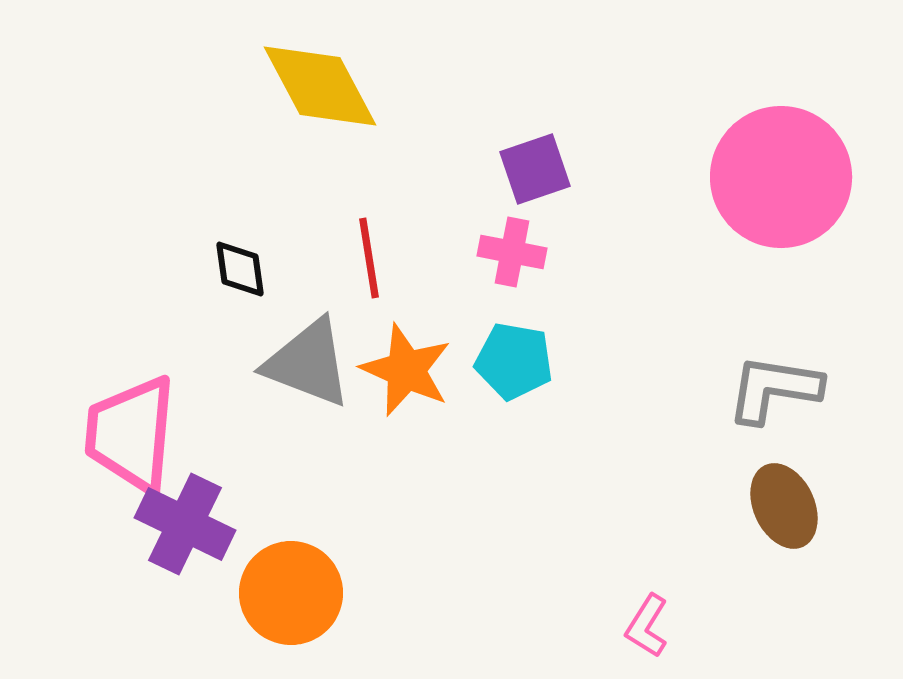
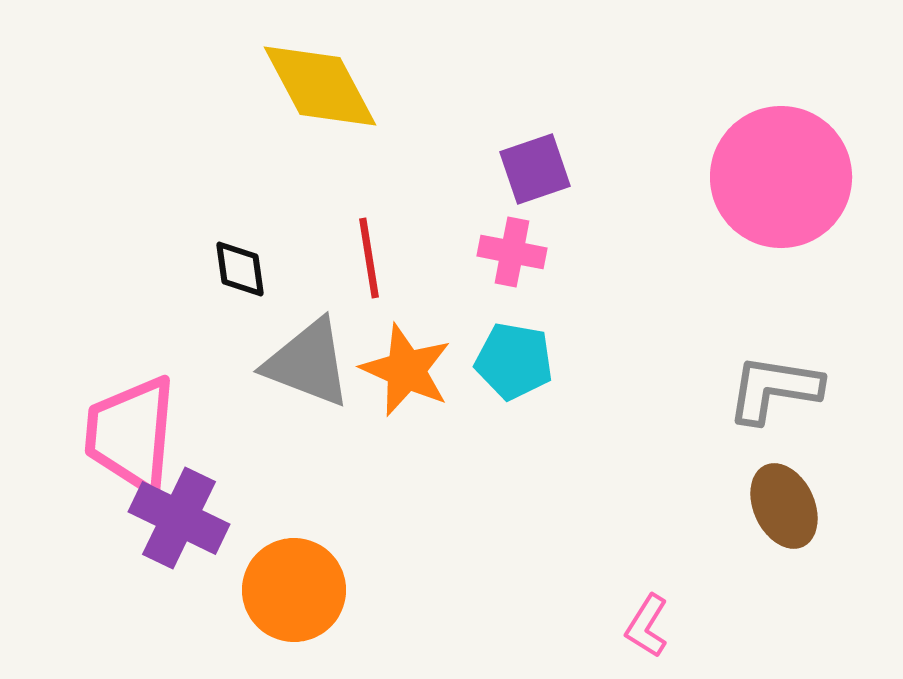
purple cross: moved 6 px left, 6 px up
orange circle: moved 3 px right, 3 px up
